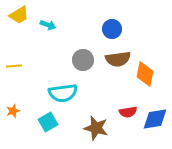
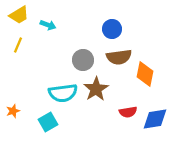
brown semicircle: moved 1 px right, 2 px up
yellow line: moved 4 px right, 21 px up; rotated 63 degrees counterclockwise
brown star: moved 39 px up; rotated 25 degrees clockwise
